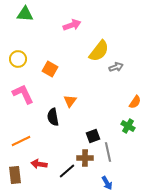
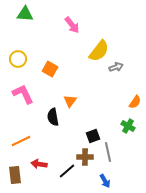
pink arrow: rotated 72 degrees clockwise
brown cross: moved 1 px up
blue arrow: moved 2 px left, 2 px up
